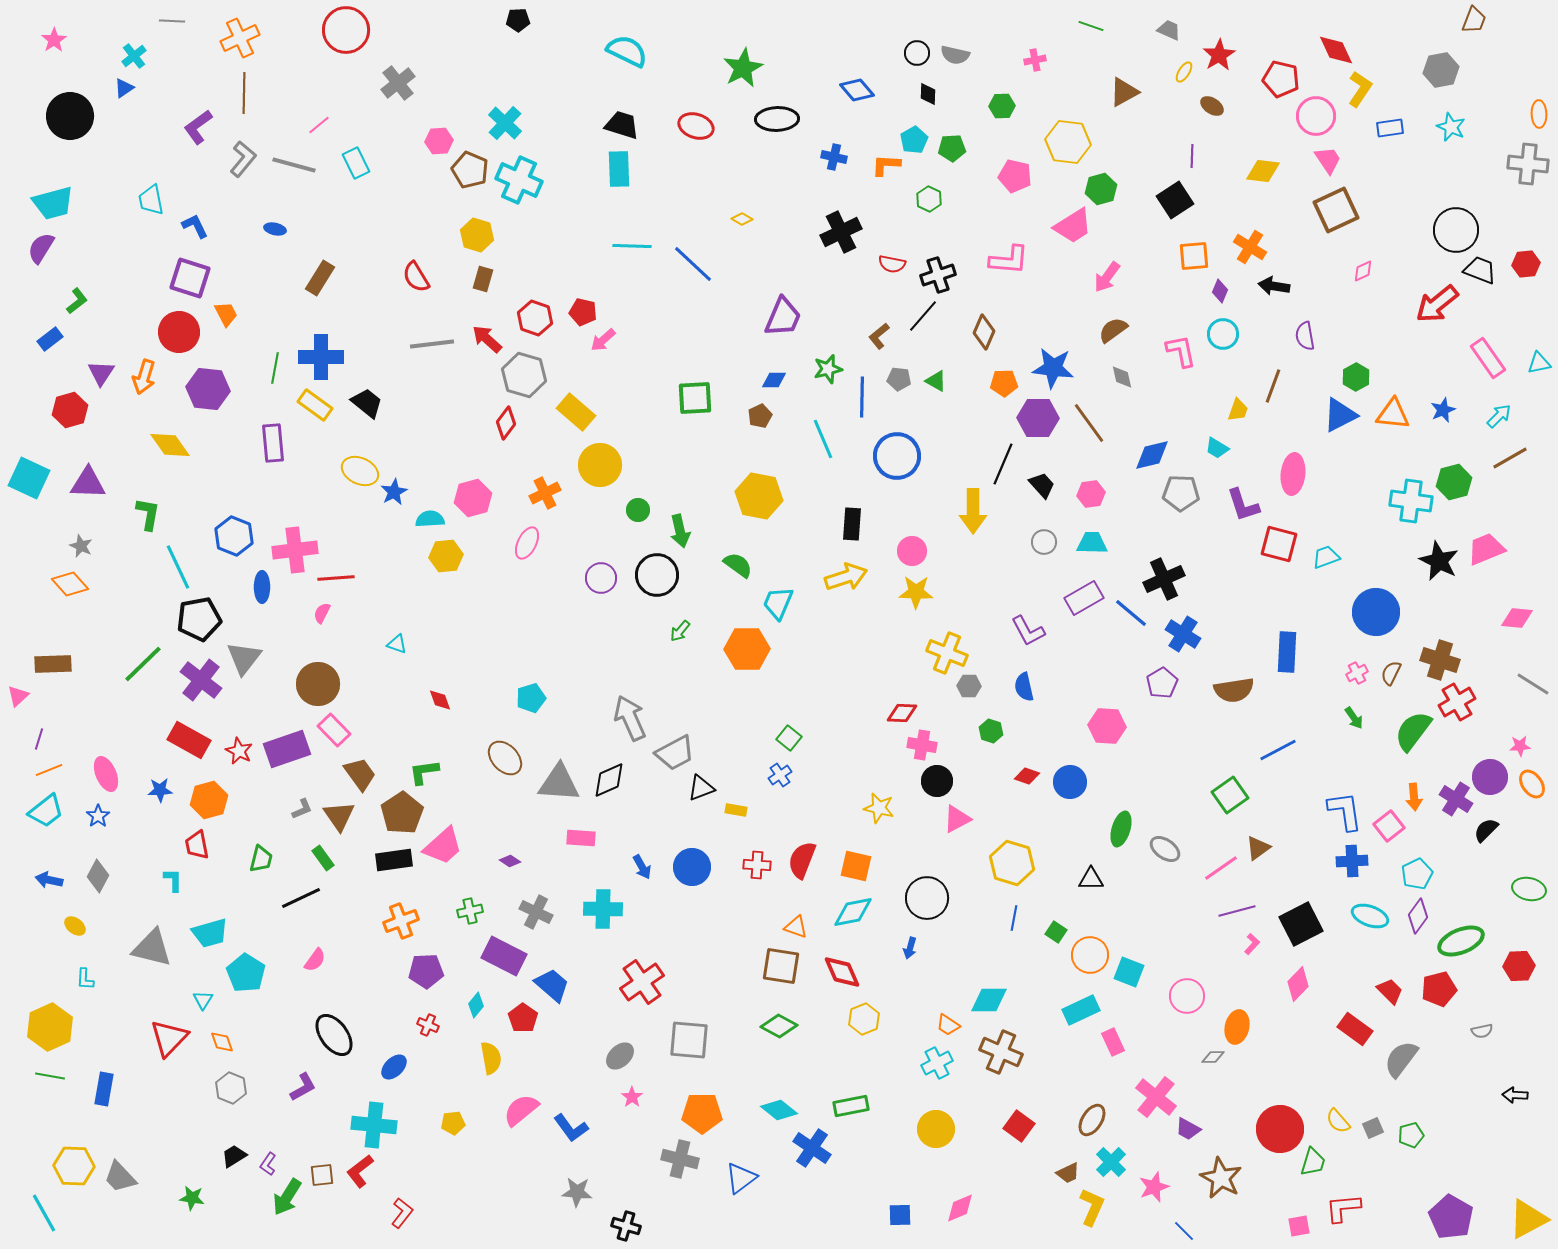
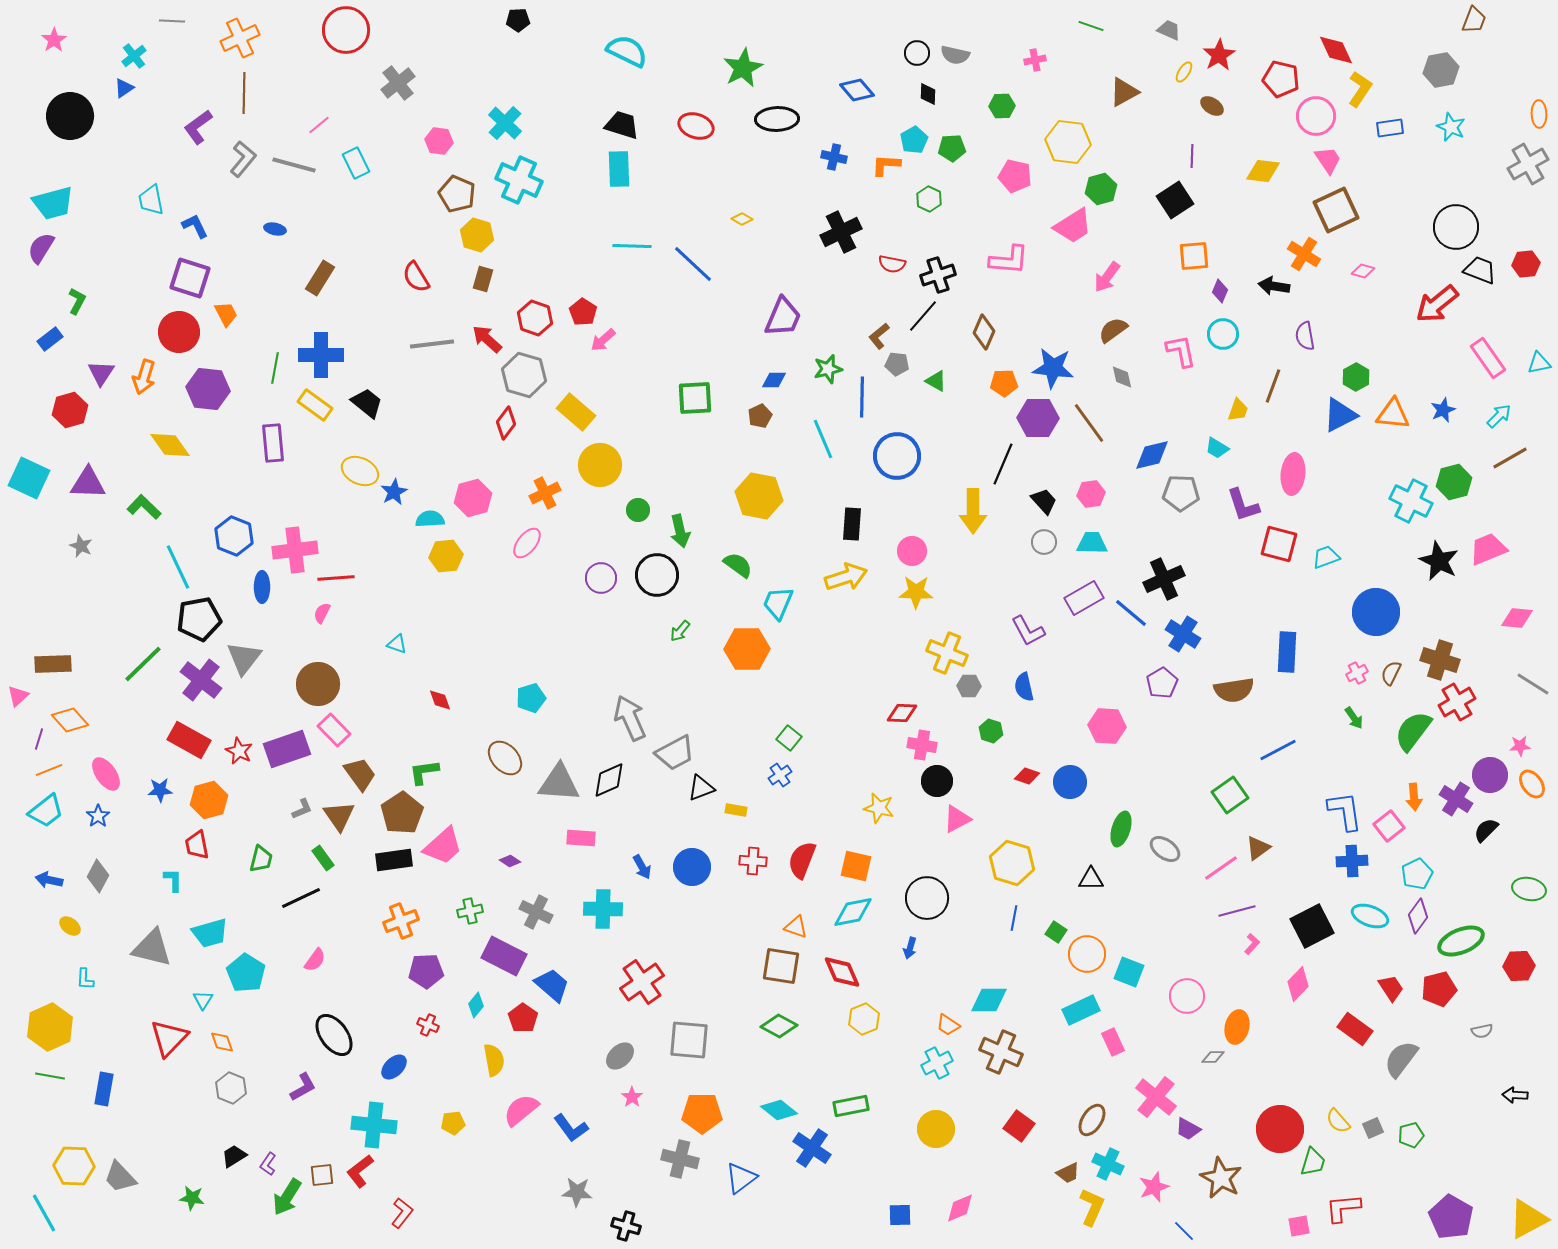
pink hexagon at (439, 141): rotated 12 degrees clockwise
gray cross at (1528, 164): rotated 36 degrees counterclockwise
brown pentagon at (470, 170): moved 13 px left, 24 px down
black circle at (1456, 230): moved 3 px up
orange cross at (1250, 247): moved 54 px right, 7 px down
pink diamond at (1363, 271): rotated 40 degrees clockwise
green L-shape at (77, 301): rotated 24 degrees counterclockwise
red pentagon at (583, 312): rotated 20 degrees clockwise
blue cross at (321, 357): moved 2 px up
gray pentagon at (899, 379): moved 2 px left, 15 px up
black trapezoid at (1042, 485): moved 2 px right, 16 px down
cyan cross at (1411, 501): rotated 18 degrees clockwise
green L-shape at (148, 514): moved 4 px left, 7 px up; rotated 56 degrees counterclockwise
pink ellipse at (527, 543): rotated 12 degrees clockwise
pink trapezoid at (1486, 549): moved 2 px right
orange diamond at (70, 584): moved 136 px down
pink ellipse at (106, 774): rotated 12 degrees counterclockwise
purple circle at (1490, 777): moved 2 px up
red cross at (757, 865): moved 4 px left, 4 px up
black square at (1301, 924): moved 11 px right, 2 px down
yellow ellipse at (75, 926): moved 5 px left
orange circle at (1090, 955): moved 3 px left, 1 px up
red trapezoid at (1390, 991): moved 1 px right, 3 px up; rotated 12 degrees clockwise
yellow semicircle at (491, 1058): moved 3 px right, 2 px down
cyan cross at (1111, 1162): moved 3 px left, 2 px down; rotated 20 degrees counterclockwise
